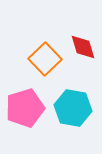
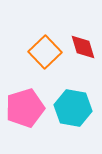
orange square: moved 7 px up
